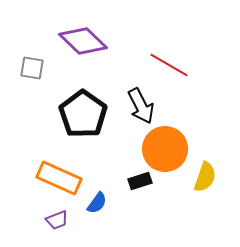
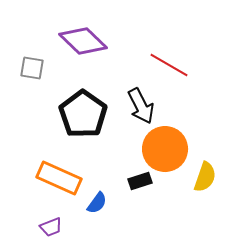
purple trapezoid: moved 6 px left, 7 px down
